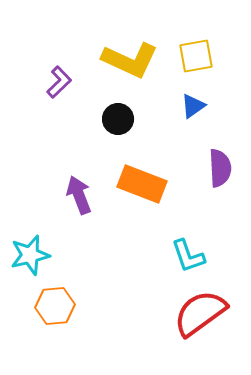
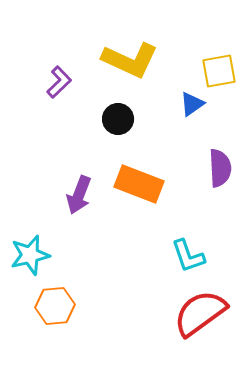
yellow square: moved 23 px right, 15 px down
blue triangle: moved 1 px left, 2 px up
orange rectangle: moved 3 px left
purple arrow: rotated 138 degrees counterclockwise
